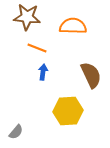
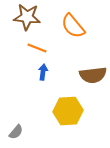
orange semicircle: rotated 132 degrees counterclockwise
brown semicircle: moved 2 px right; rotated 108 degrees clockwise
